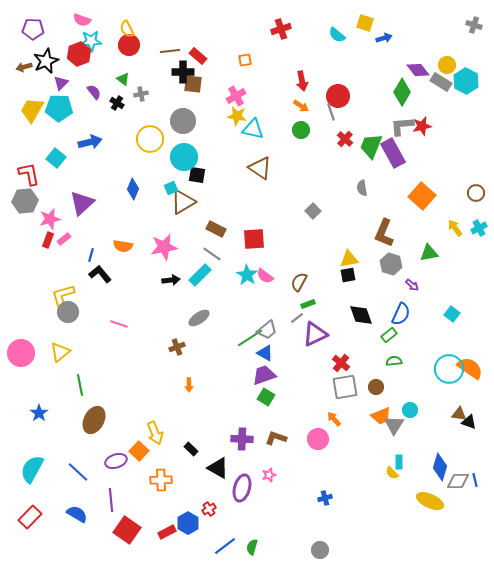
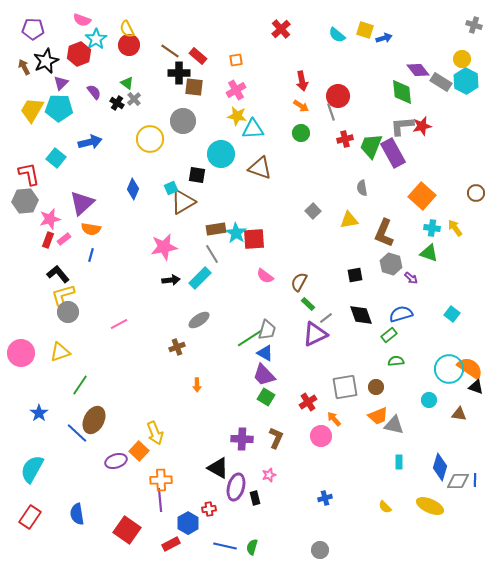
yellow square at (365, 23): moved 7 px down
red cross at (281, 29): rotated 24 degrees counterclockwise
cyan star at (91, 41): moved 5 px right, 2 px up; rotated 30 degrees counterclockwise
brown line at (170, 51): rotated 42 degrees clockwise
orange square at (245, 60): moved 9 px left
yellow circle at (447, 65): moved 15 px right, 6 px up
brown arrow at (24, 67): rotated 77 degrees clockwise
black cross at (183, 72): moved 4 px left, 1 px down
green triangle at (123, 79): moved 4 px right, 4 px down
brown square at (193, 84): moved 1 px right, 3 px down
green diamond at (402, 92): rotated 36 degrees counterclockwise
gray cross at (141, 94): moved 7 px left, 5 px down; rotated 32 degrees counterclockwise
pink cross at (236, 96): moved 6 px up
cyan triangle at (253, 129): rotated 15 degrees counterclockwise
green circle at (301, 130): moved 3 px down
red cross at (345, 139): rotated 35 degrees clockwise
cyan circle at (184, 157): moved 37 px right, 3 px up
brown triangle at (260, 168): rotated 15 degrees counterclockwise
cyan cross at (479, 228): moved 47 px left; rotated 35 degrees clockwise
brown rectangle at (216, 229): rotated 36 degrees counterclockwise
orange semicircle at (123, 246): moved 32 px left, 17 px up
green triangle at (429, 253): rotated 30 degrees clockwise
gray line at (212, 254): rotated 24 degrees clockwise
yellow triangle at (349, 259): moved 39 px up
black L-shape at (100, 274): moved 42 px left
cyan rectangle at (200, 275): moved 3 px down
cyan star at (247, 275): moved 11 px left, 42 px up
black square at (348, 275): moved 7 px right
purple arrow at (412, 285): moved 1 px left, 7 px up
green rectangle at (308, 304): rotated 64 degrees clockwise
blue semicircle at (401, 314): rotated 130 degrees counterclockwise
gray ellipse at (199, 318): moved 2 px down
gray line at (297, 318): moved 29 px right
pink line at (119, 324): rotated 48 degrees counterclockwise
gray trapezoid at (267, 330): rotated 35 degrees counterclockwise
yellow triangle at (60, 352): rotated 20 degrees clockwise
green semicircle at (394, 361): moved 2 px right
red cross at (341, 363): moved 33 px left, 39 px down; rotated 18 degrees clockwise
purple trapezoid at (264, 375): rotated 115 degrees counterclockwise
green line at (80, 385): rotated 45 degrees clockwise
orange arrow at (189, 385): moved 8 px right
cyan circle at (410, 410): moved 19 px right, 10 px up
orange trapezoid at (381, 416): moved 3 px left
black triangle at (469, 422): moved 7 px right, 35 px up
gray triangle at (394, 425): rotated 50 degrees counterclockwise
brown L-shape at (276, 438): rotated 95 degrees clockwise
pink circle at (318, 439): moved 3 px right, 3 px up
black rectangle at (191, 449): moved 64 px right, 49 px down; rotated 32 degrees clockwise
blue line at (78, 472): moved 1 px left, 39 px up
yellow semicircle at (392, 473): moved 7 px left, 34 px down
blue line at (475, 480): rotated 16 degrees clockwise
purple ellipse at (242, 488): moved 6 px left, 1 px up
purple line at (111, 500): moved 49 px right
yellow ellipse at (430, 501): moved 5 px down
red cross at (209, 509): rotated 24 degrees clockwise
blue semicircle at (77, 514): rotated 130 degrees counterclockwise
red rectangle at (30, 517): rotated 10 degrees counterclockwise
red rectangle at (167, 532): moved 4 px right, 12 px down
blue line at (225, 546): rotated 50 degrees clockwise
